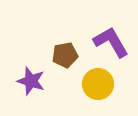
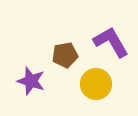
yellow circle: moved 2 px left
